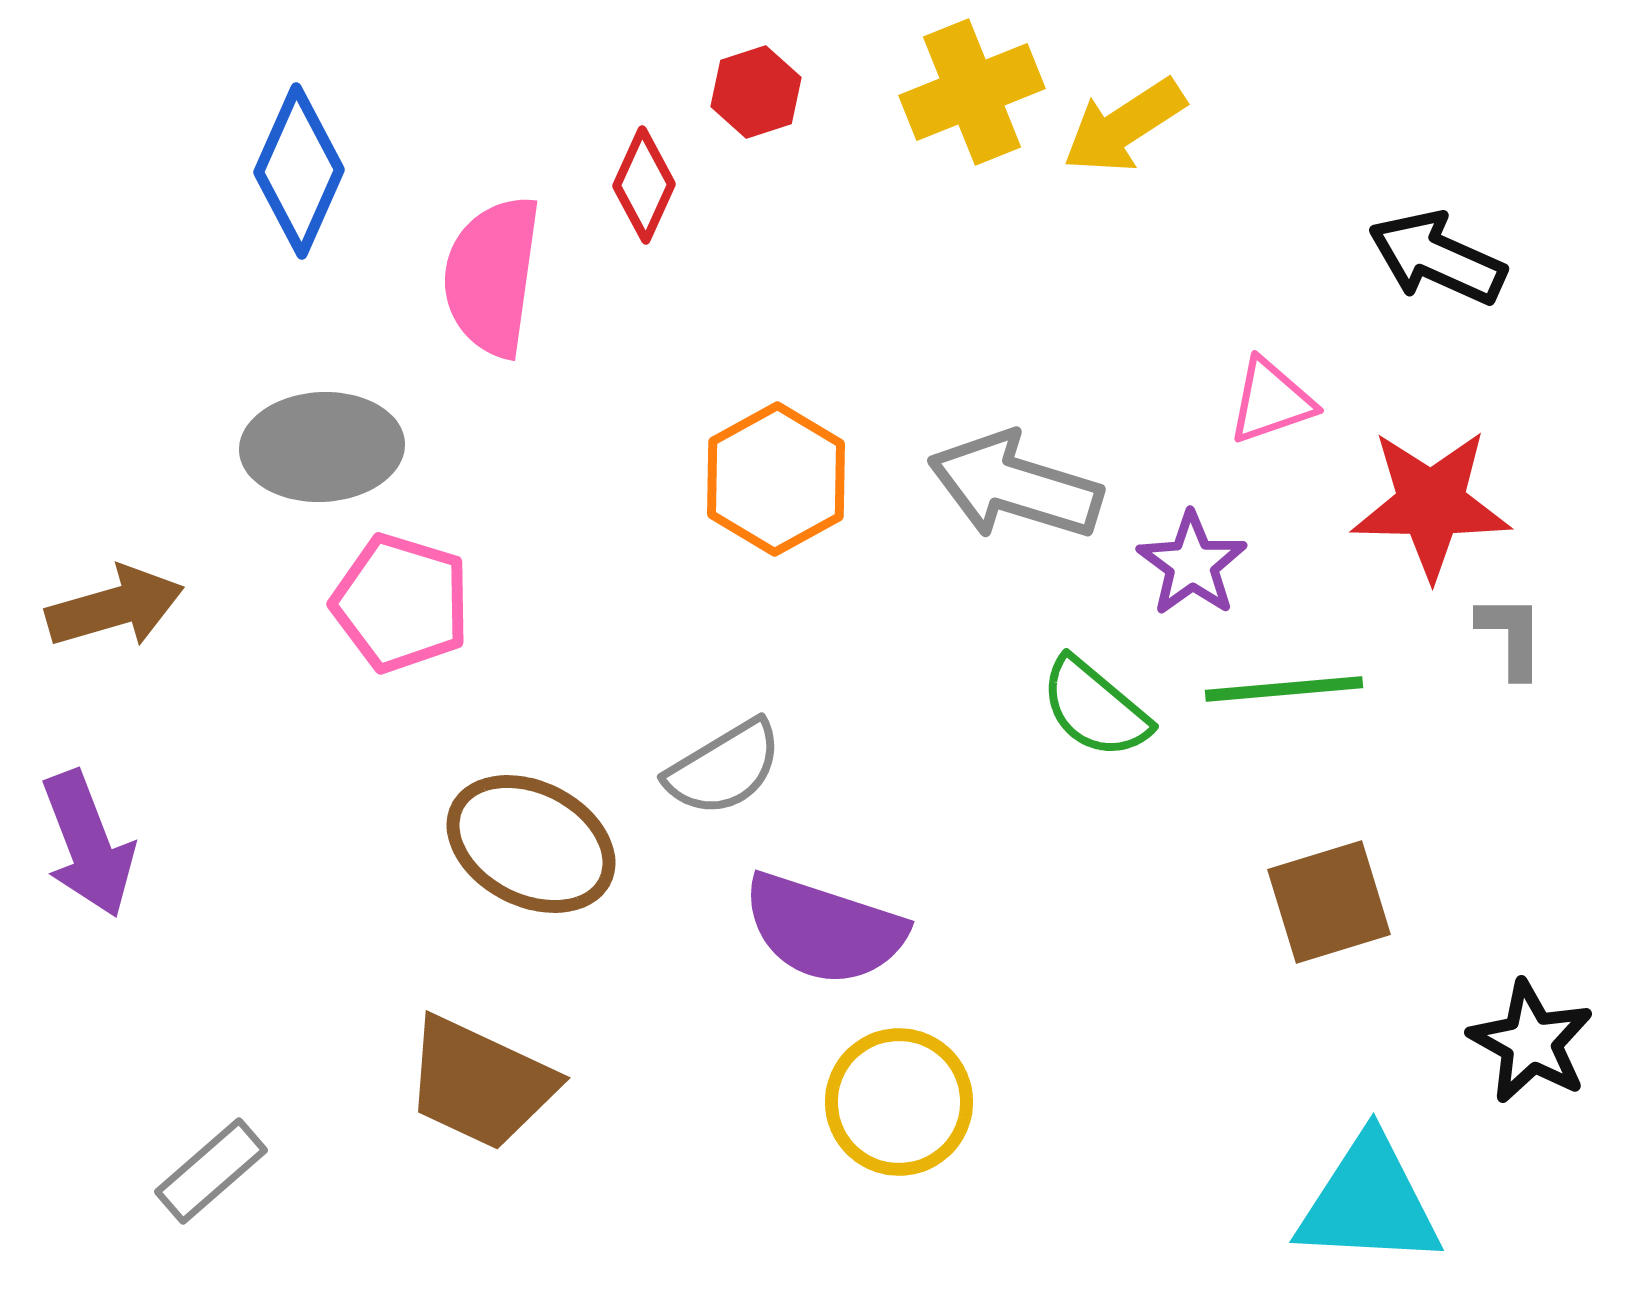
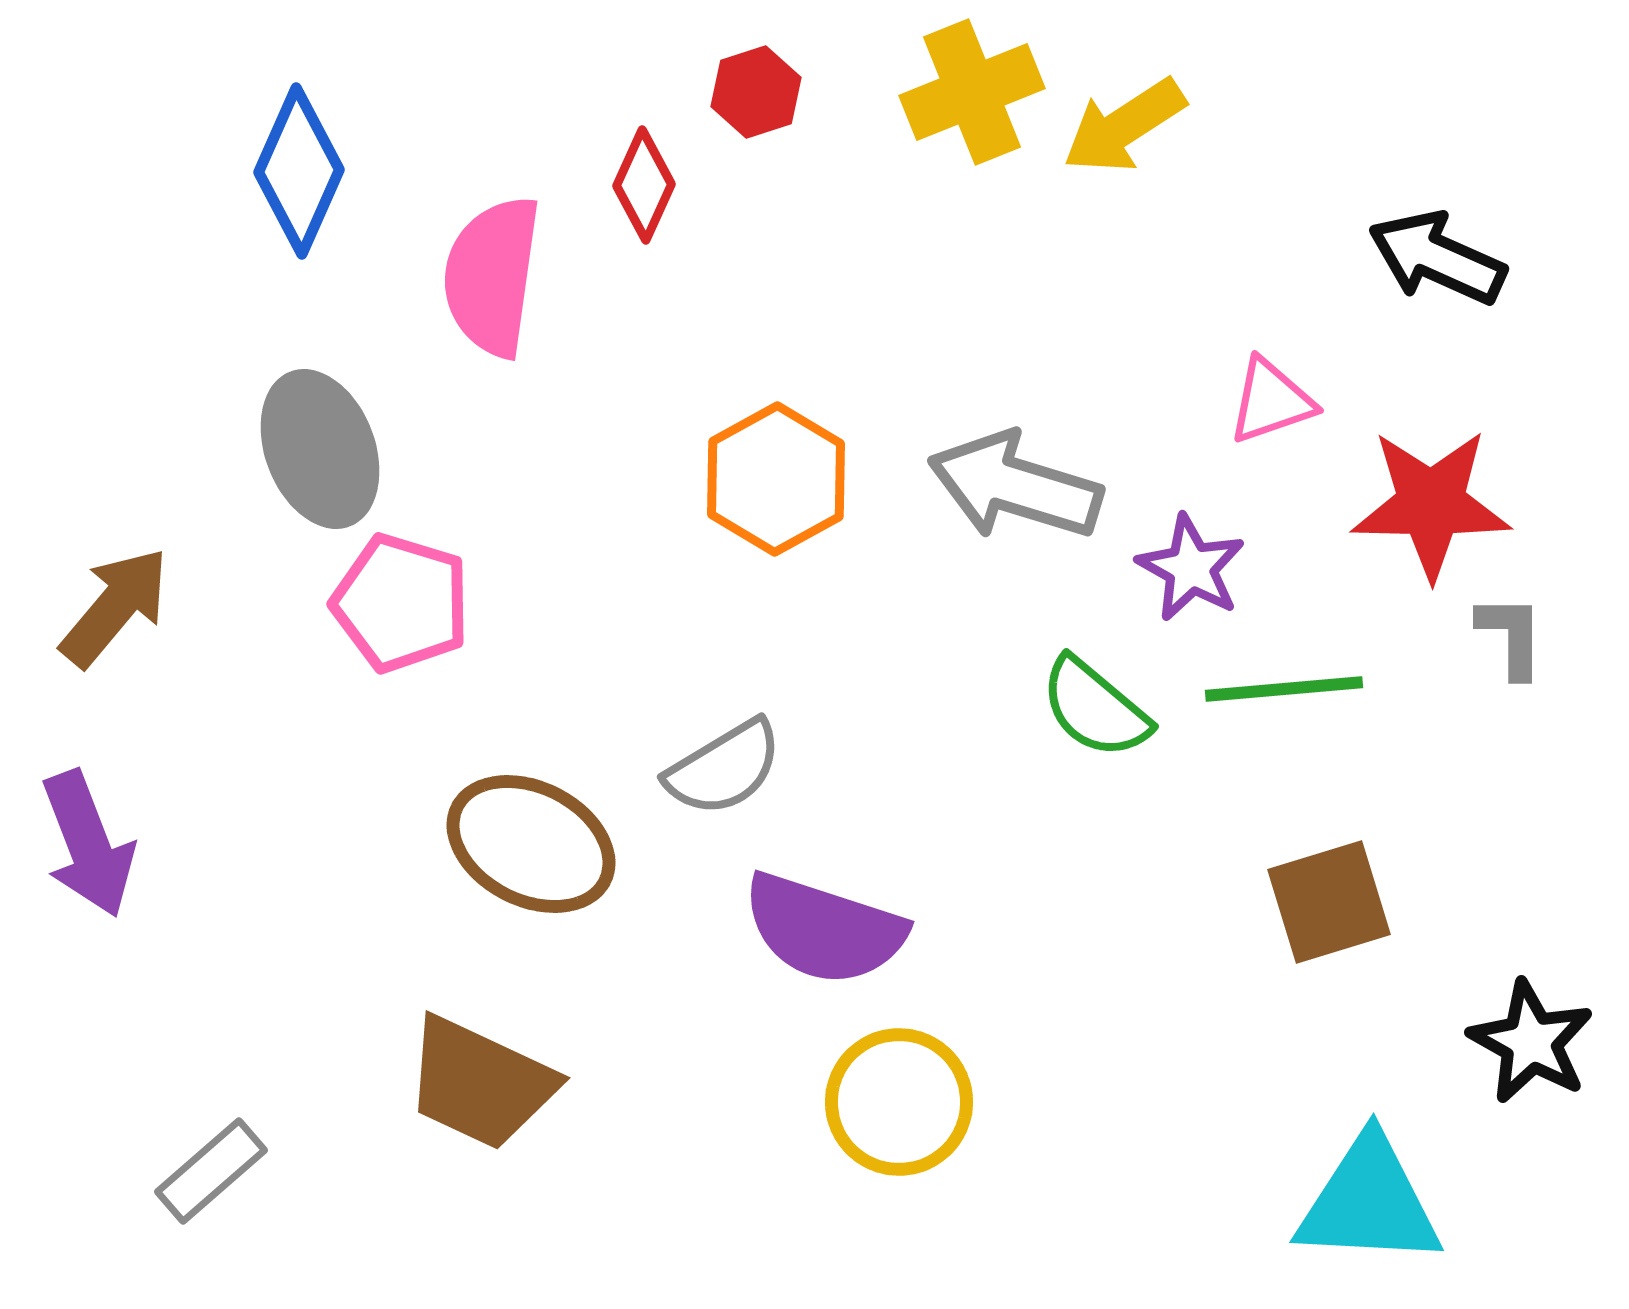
gray ellipse: moved 2 px left, 2 px down; rotated 72 degrees clockwise
purple star: moved 1 px left, 4 px down; rotated 7 degrees counterclockwise
brown arrow: rotated 34 degrees counterclockwise
